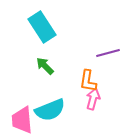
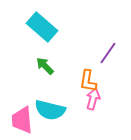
cyan rectangle: rotated 16 degrees counterclockwise
purple line: rotated 40 degrees counterclockwise
cyan semicircle: rotated 36 degrees clockwise
